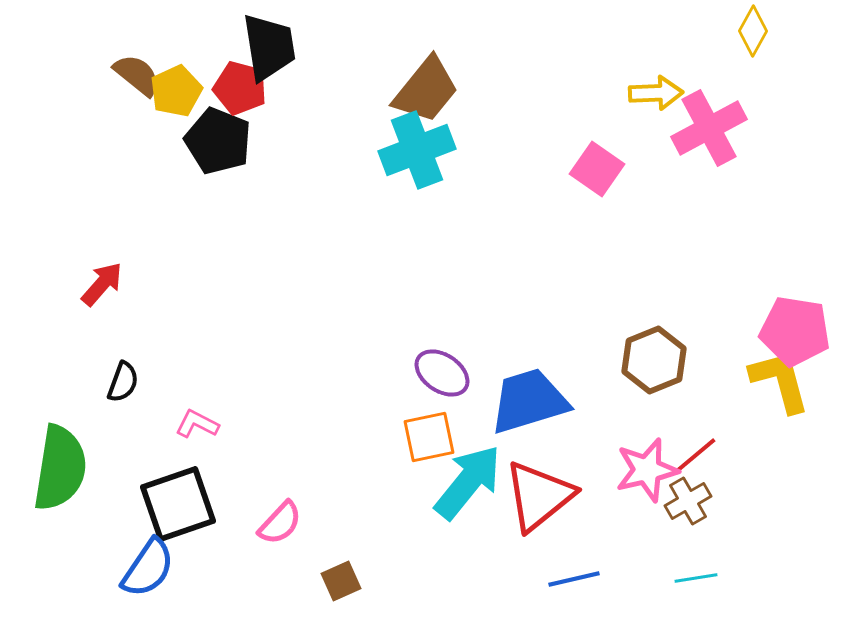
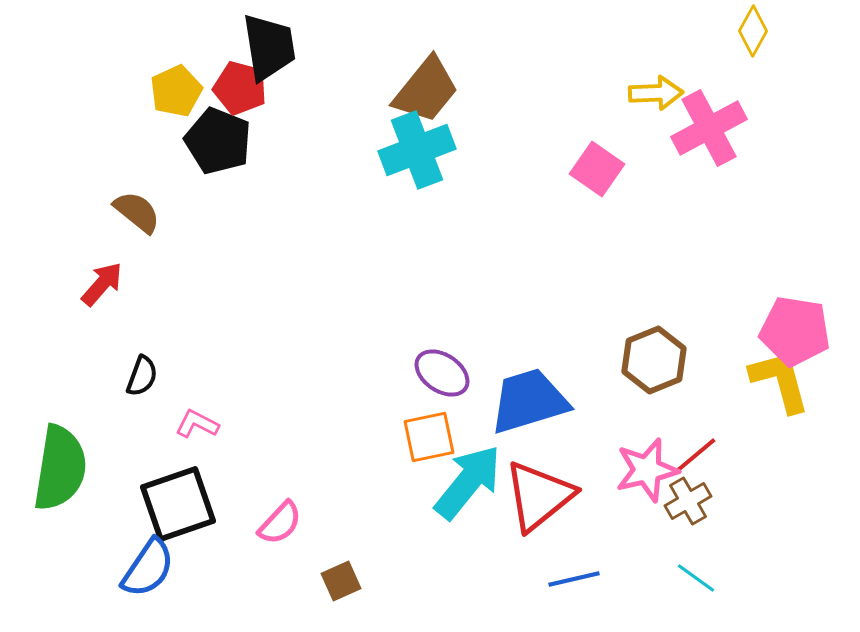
brown semicircle: moved 137 px down
black semicircle: moved 19 px right, 6 px up
cyan line: rotated 45 degrees clockwise
